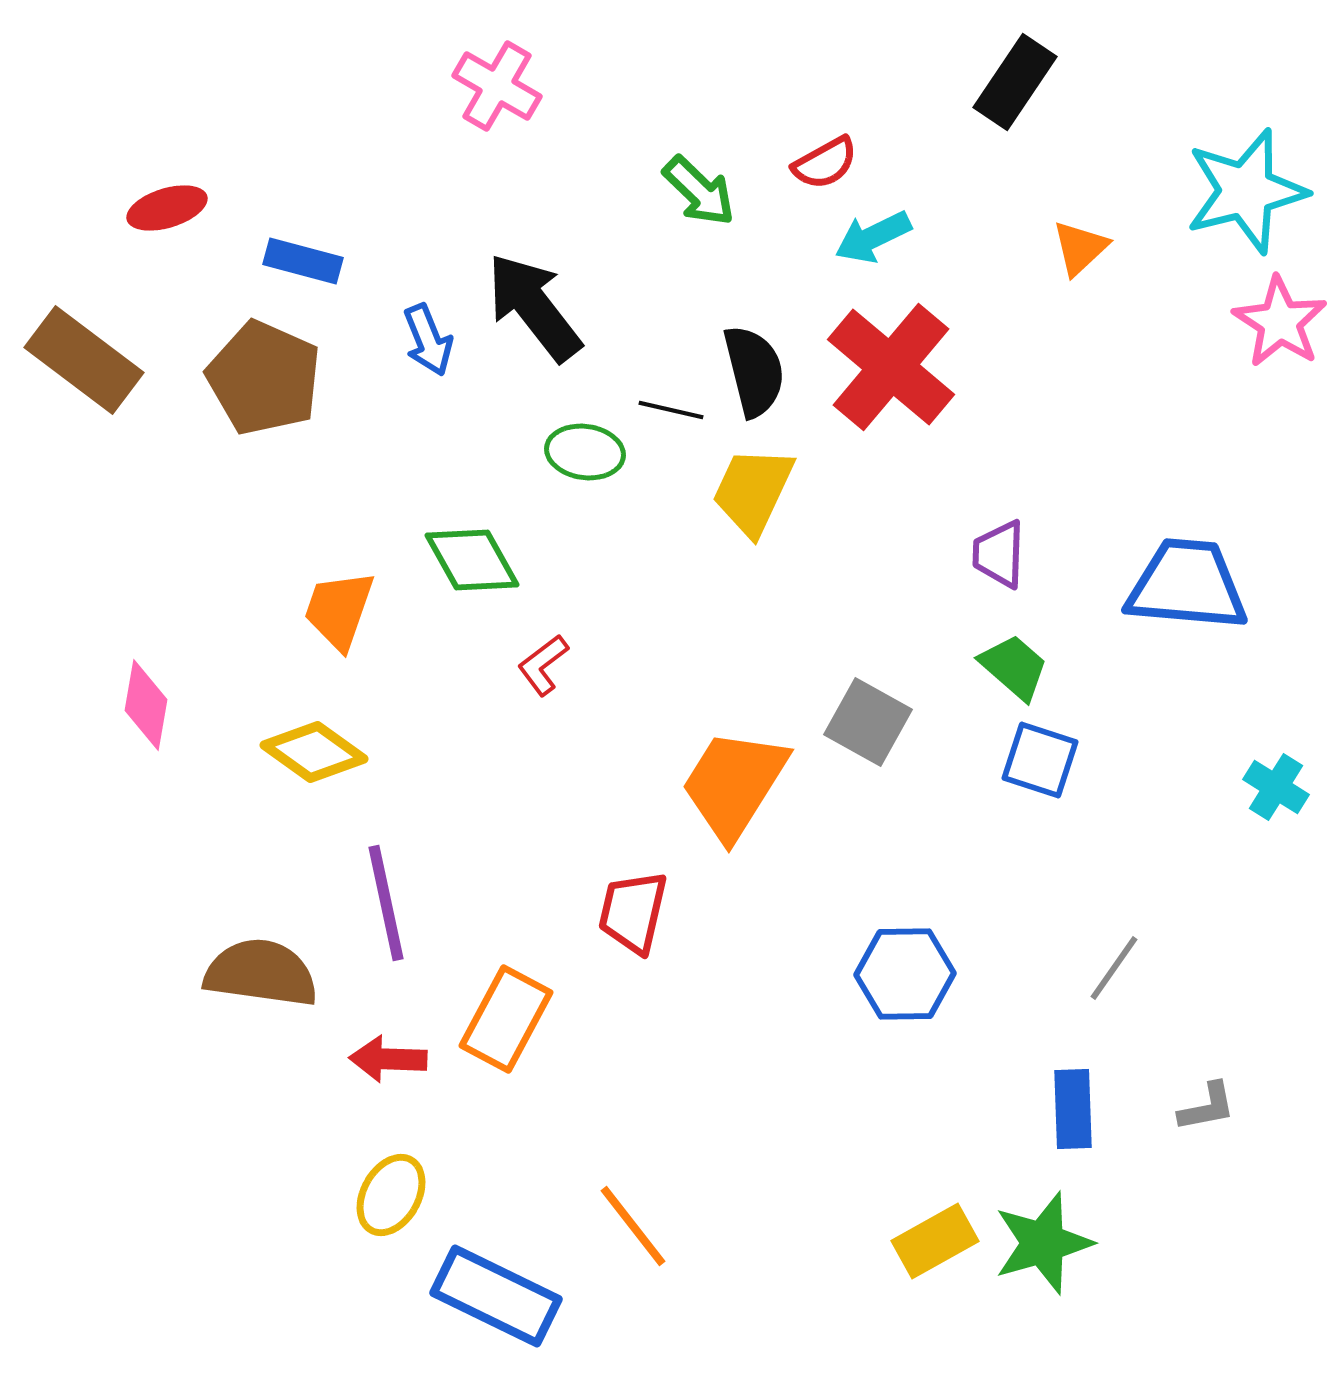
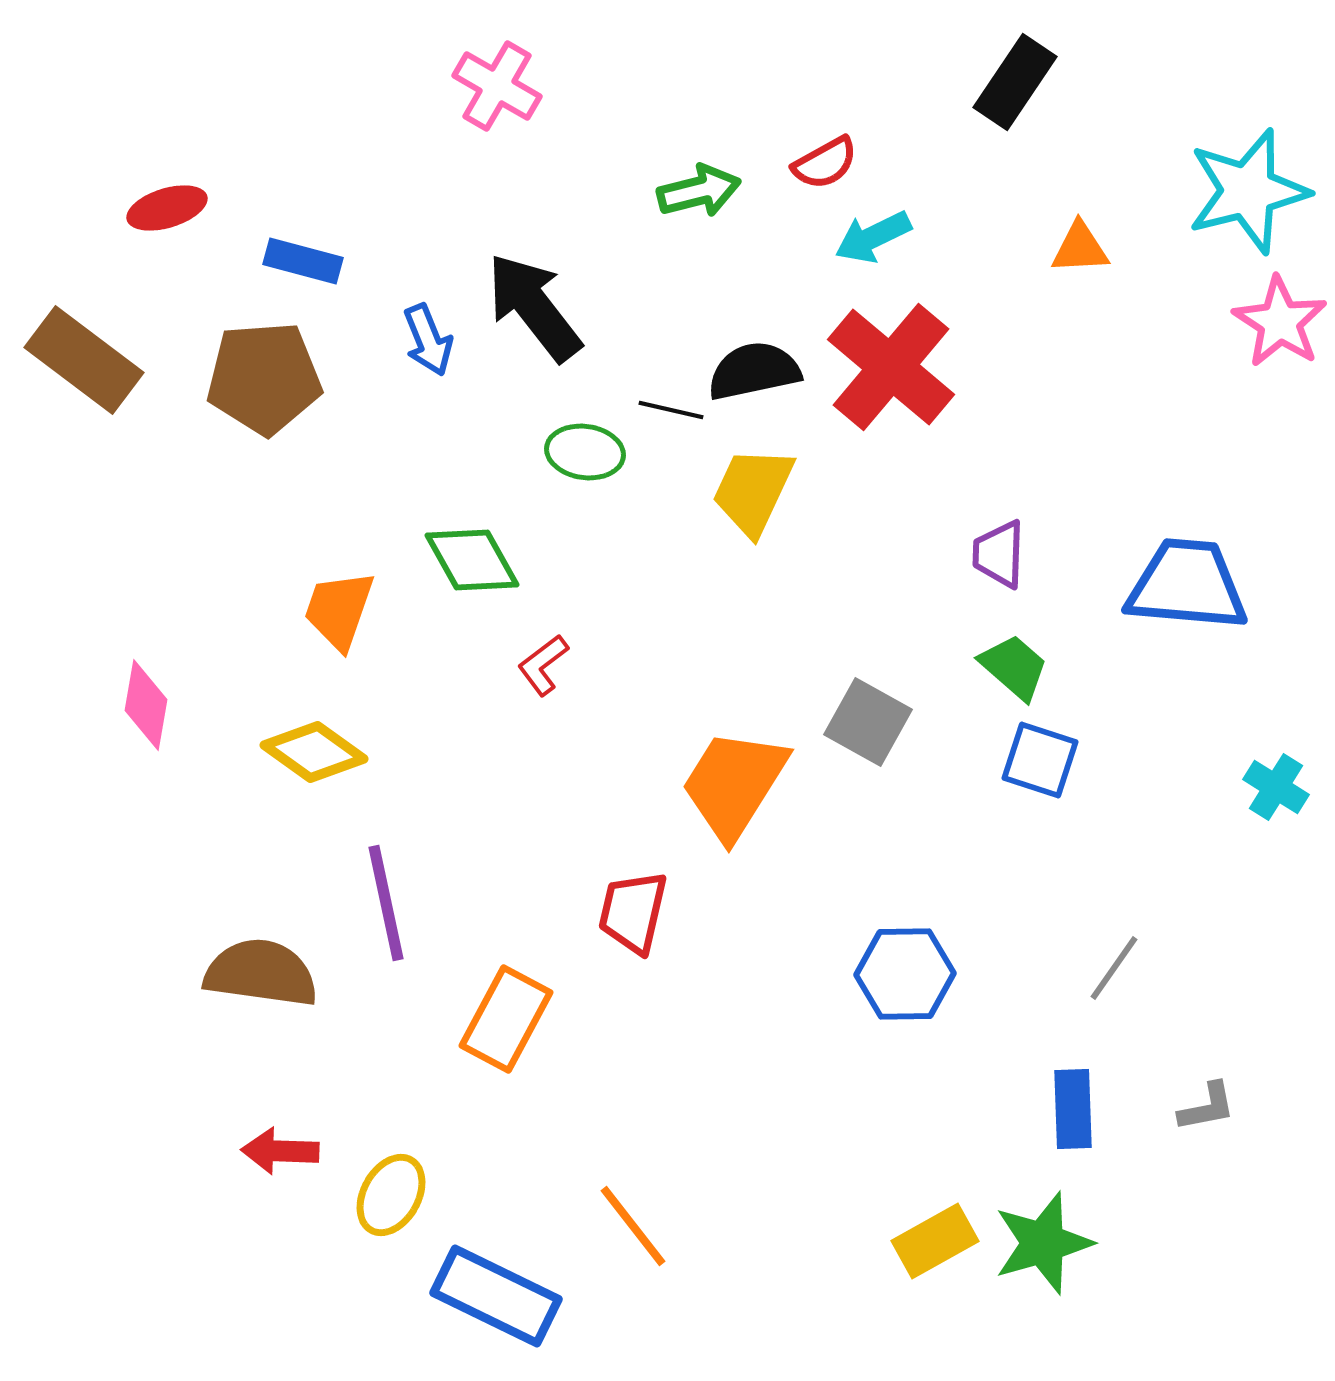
green arrow at (699, 191): rotated 58 degrees counterclockwise
cyan star at (1246, 191): moved 2 px right
orange triangle at (1080, 248): rotated 40 degrees clockwise
black semicircle at (754, 371): rotated 88 degrees counterclockwise
brown pentagon at (264, 378): rotated 28 degrees counterclockwise
red arrow at (388, 1059): moved 108 px left, 92 px down
